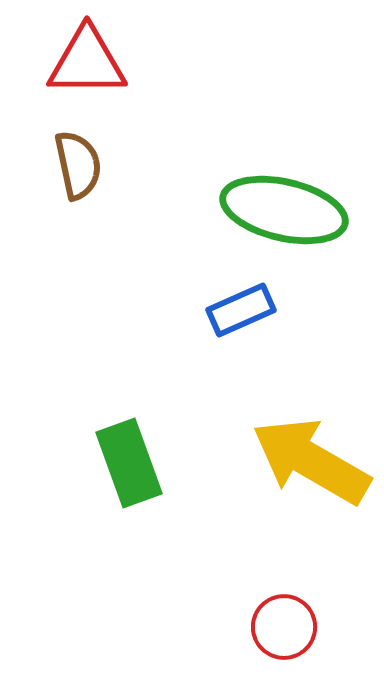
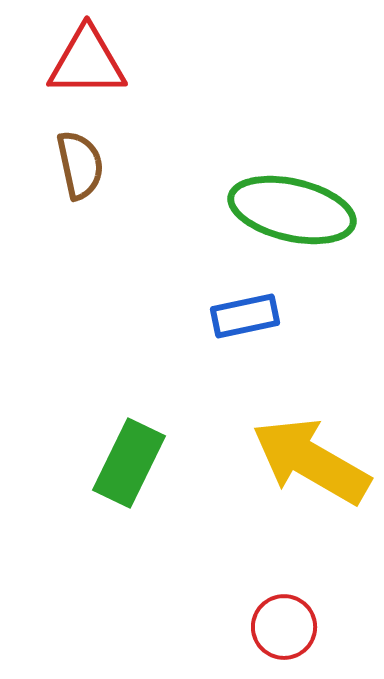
brown semicircle: moved 2 px right
green ellipse: moved 8 px right
blue rectangle: moved 4 px right, 6 px down; rotated 12 degrees clockwise
green rectangle: rotated 46 degrees clockwise
